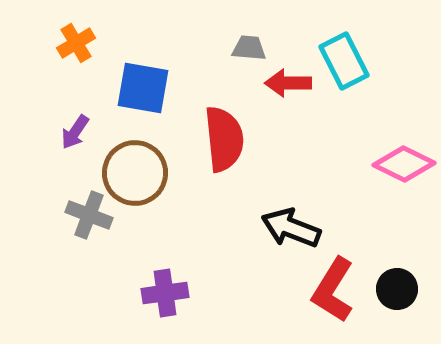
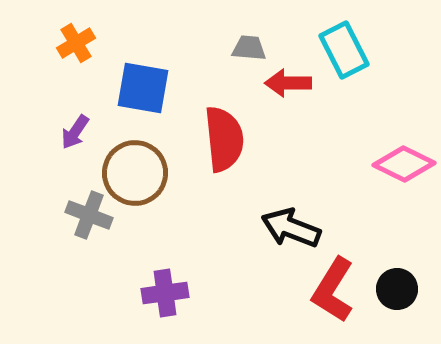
cyan rectangle: moved 11 px up
